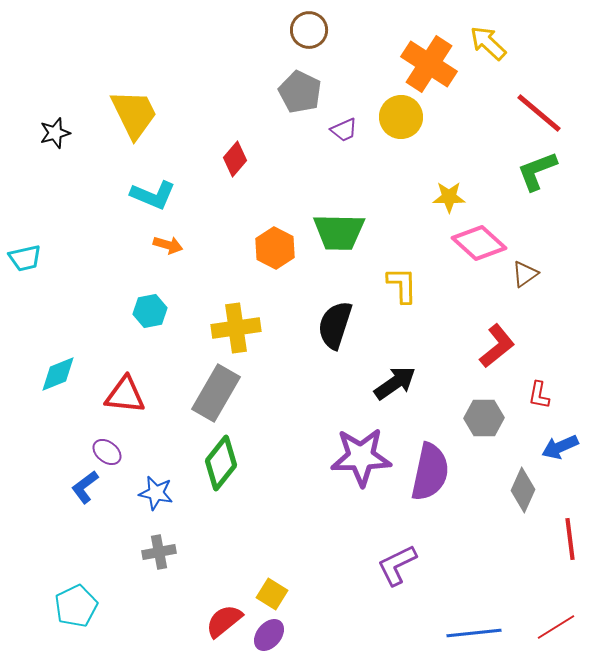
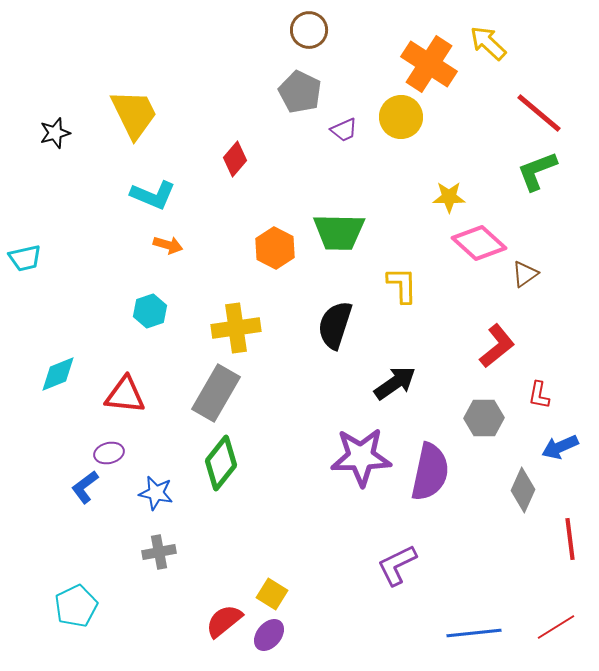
cyan hexagon at (150, 311): rotated 8 degrees counterclockwise
purple ellipse at (107, 452): moved 2 px right, 1 px down; rotated 52 degrees counterclockwise
